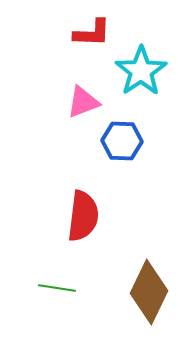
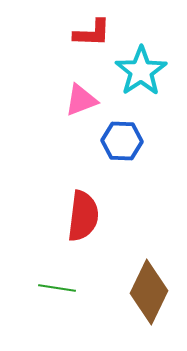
pink triangle: moved 2 px left, 2 px up
